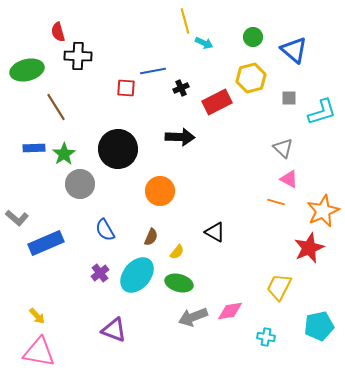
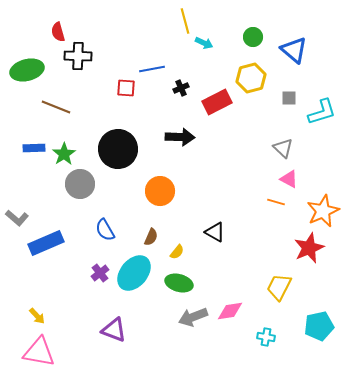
blue line at (153, 71): moved 1 px left, 2 px up
brown line at (56, 107): rotated 36 degrees counterclockwise
cyan ellipse at (137, 275): moved 3 px left, 2 px up
